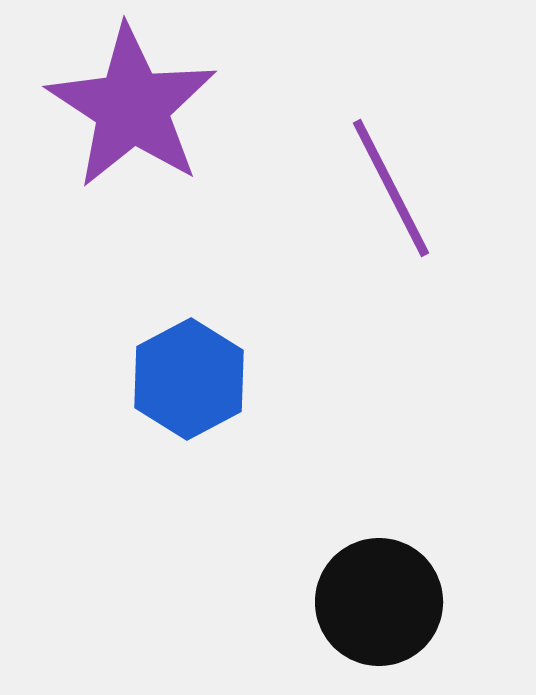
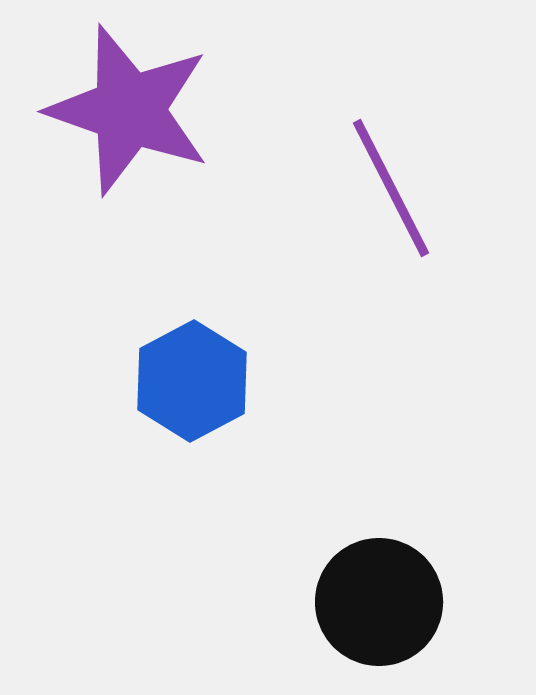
purple star: moved 3 px left, 3 px down; rotated 14 degrees counterclockwise
blue hexagon: moved 3 px right, 2 px down
